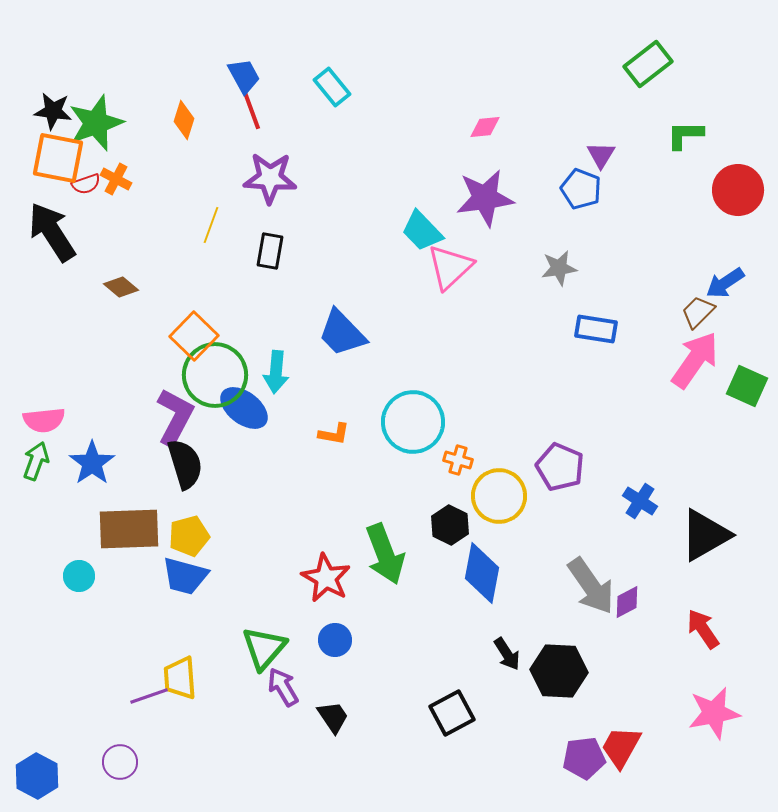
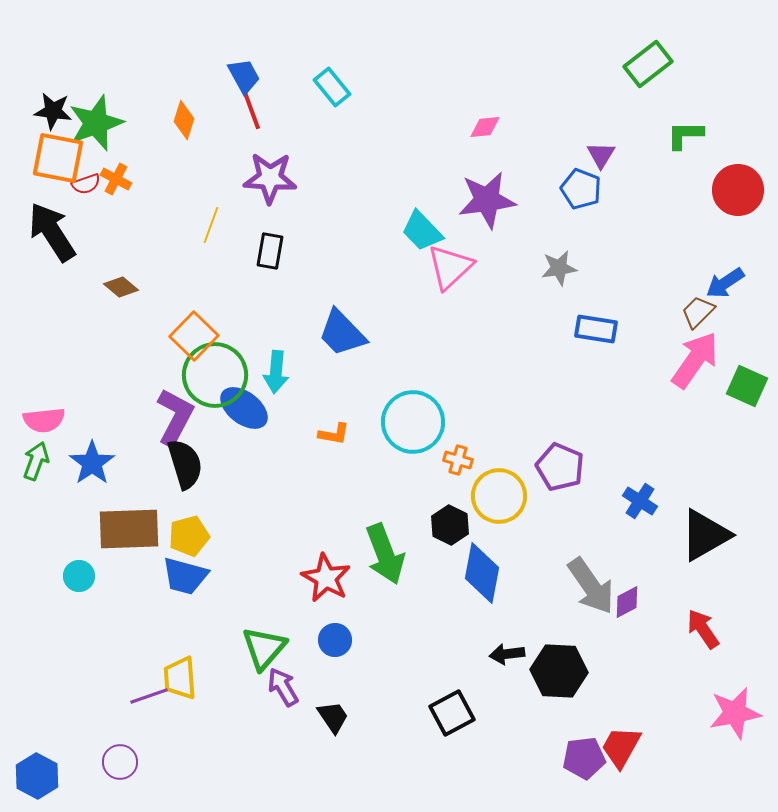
purple star at (485, 198): moved 2 px right, 2 px down
black arrow at (507, 654): rotated 116 degrees clockwise
pink star at (714, 713): moved 21 px right
